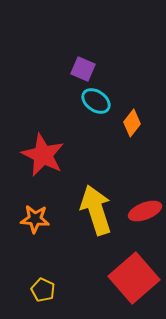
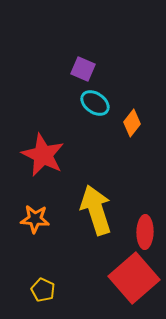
cyan ellipse: moved 1 px left, 2 px down
red ellipse: moved 21 px down; rotated 68 degrees counterclockwise
